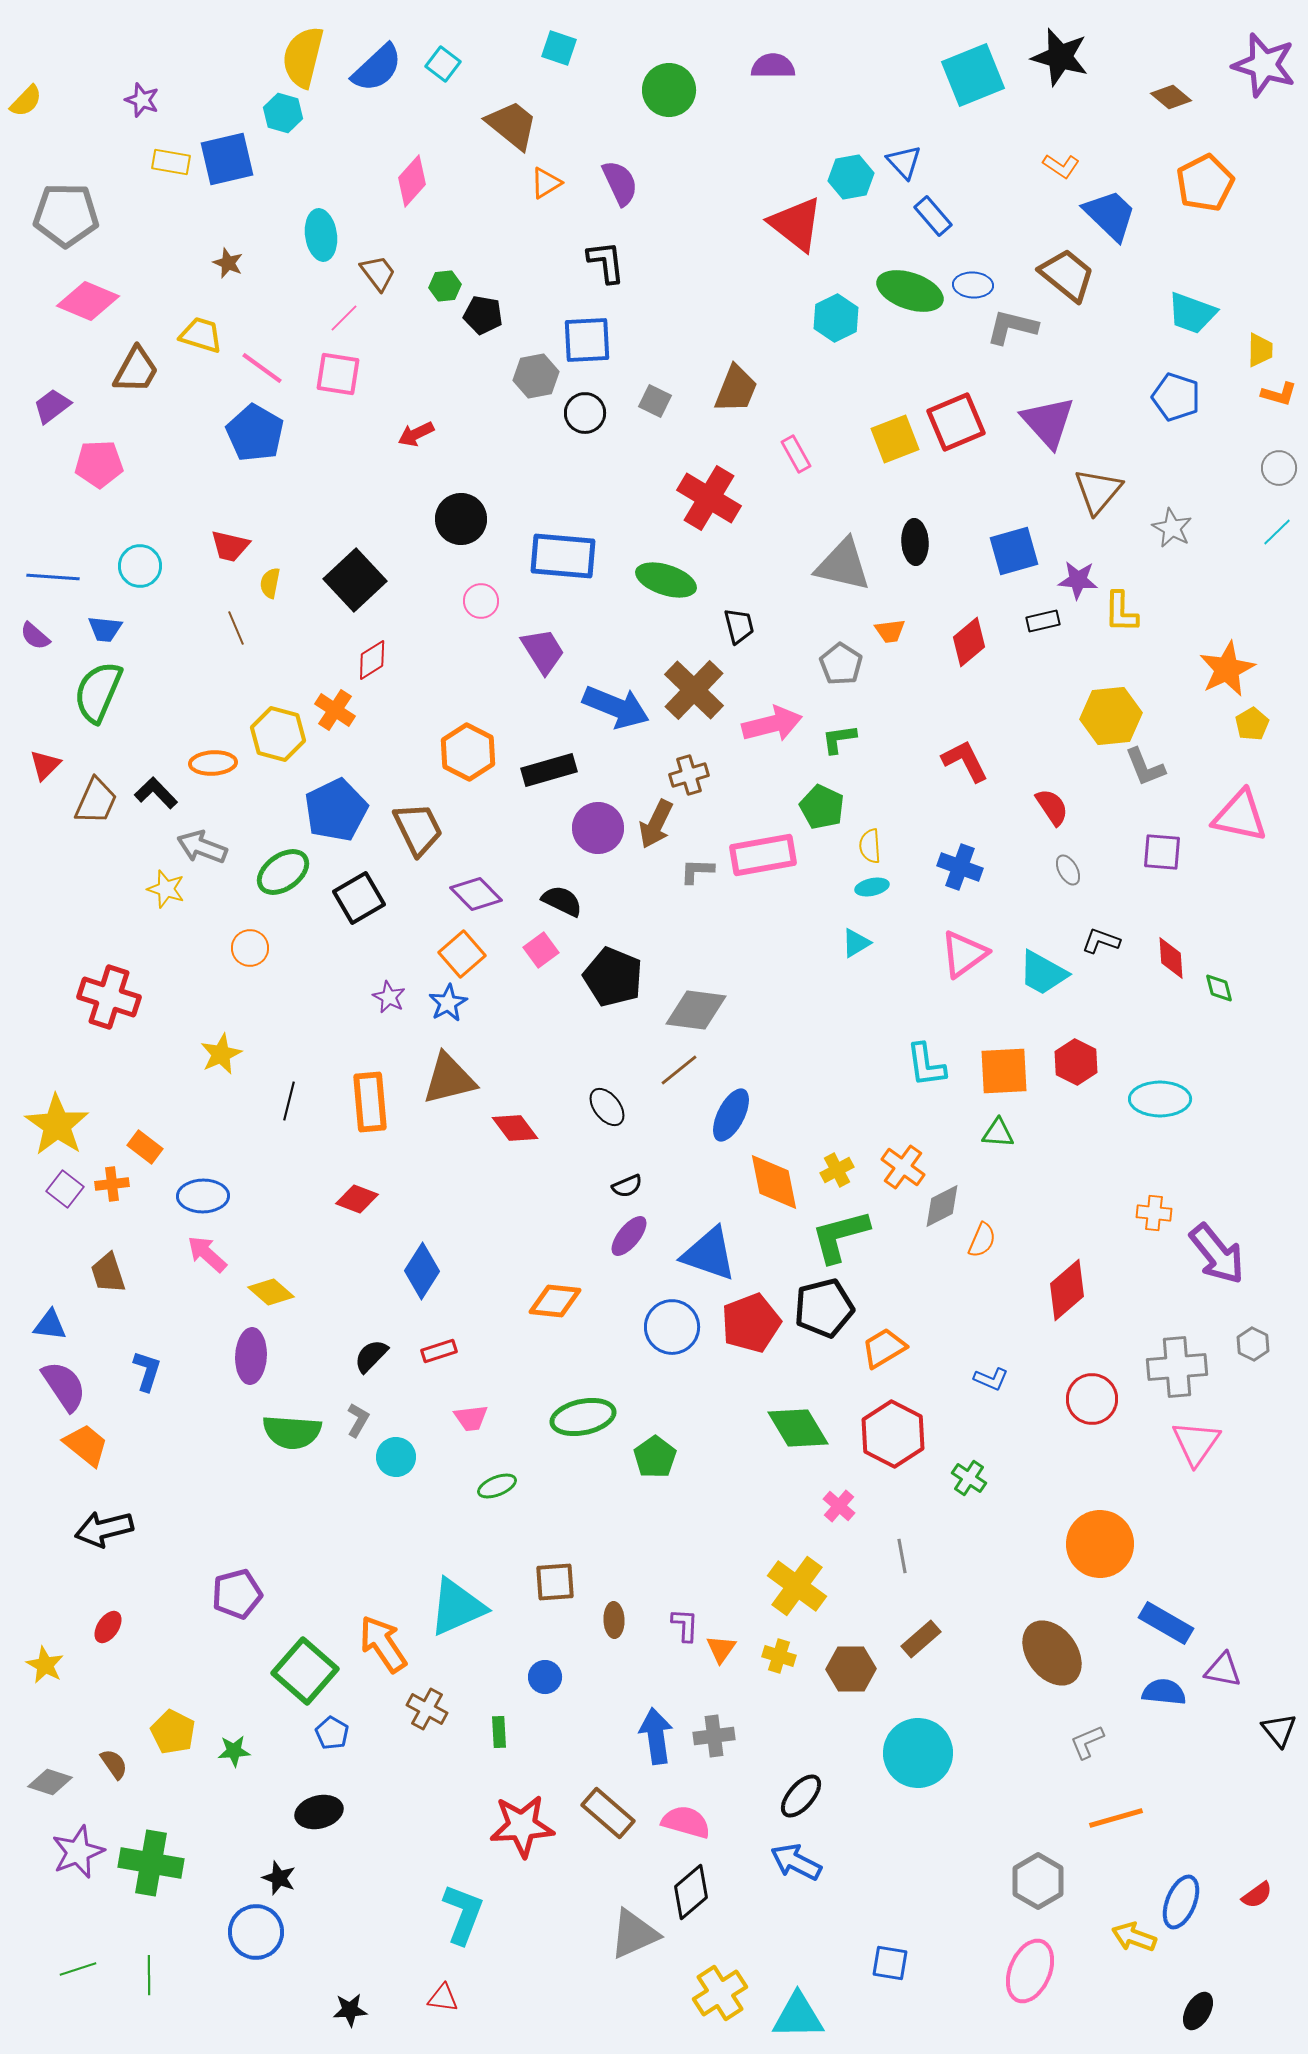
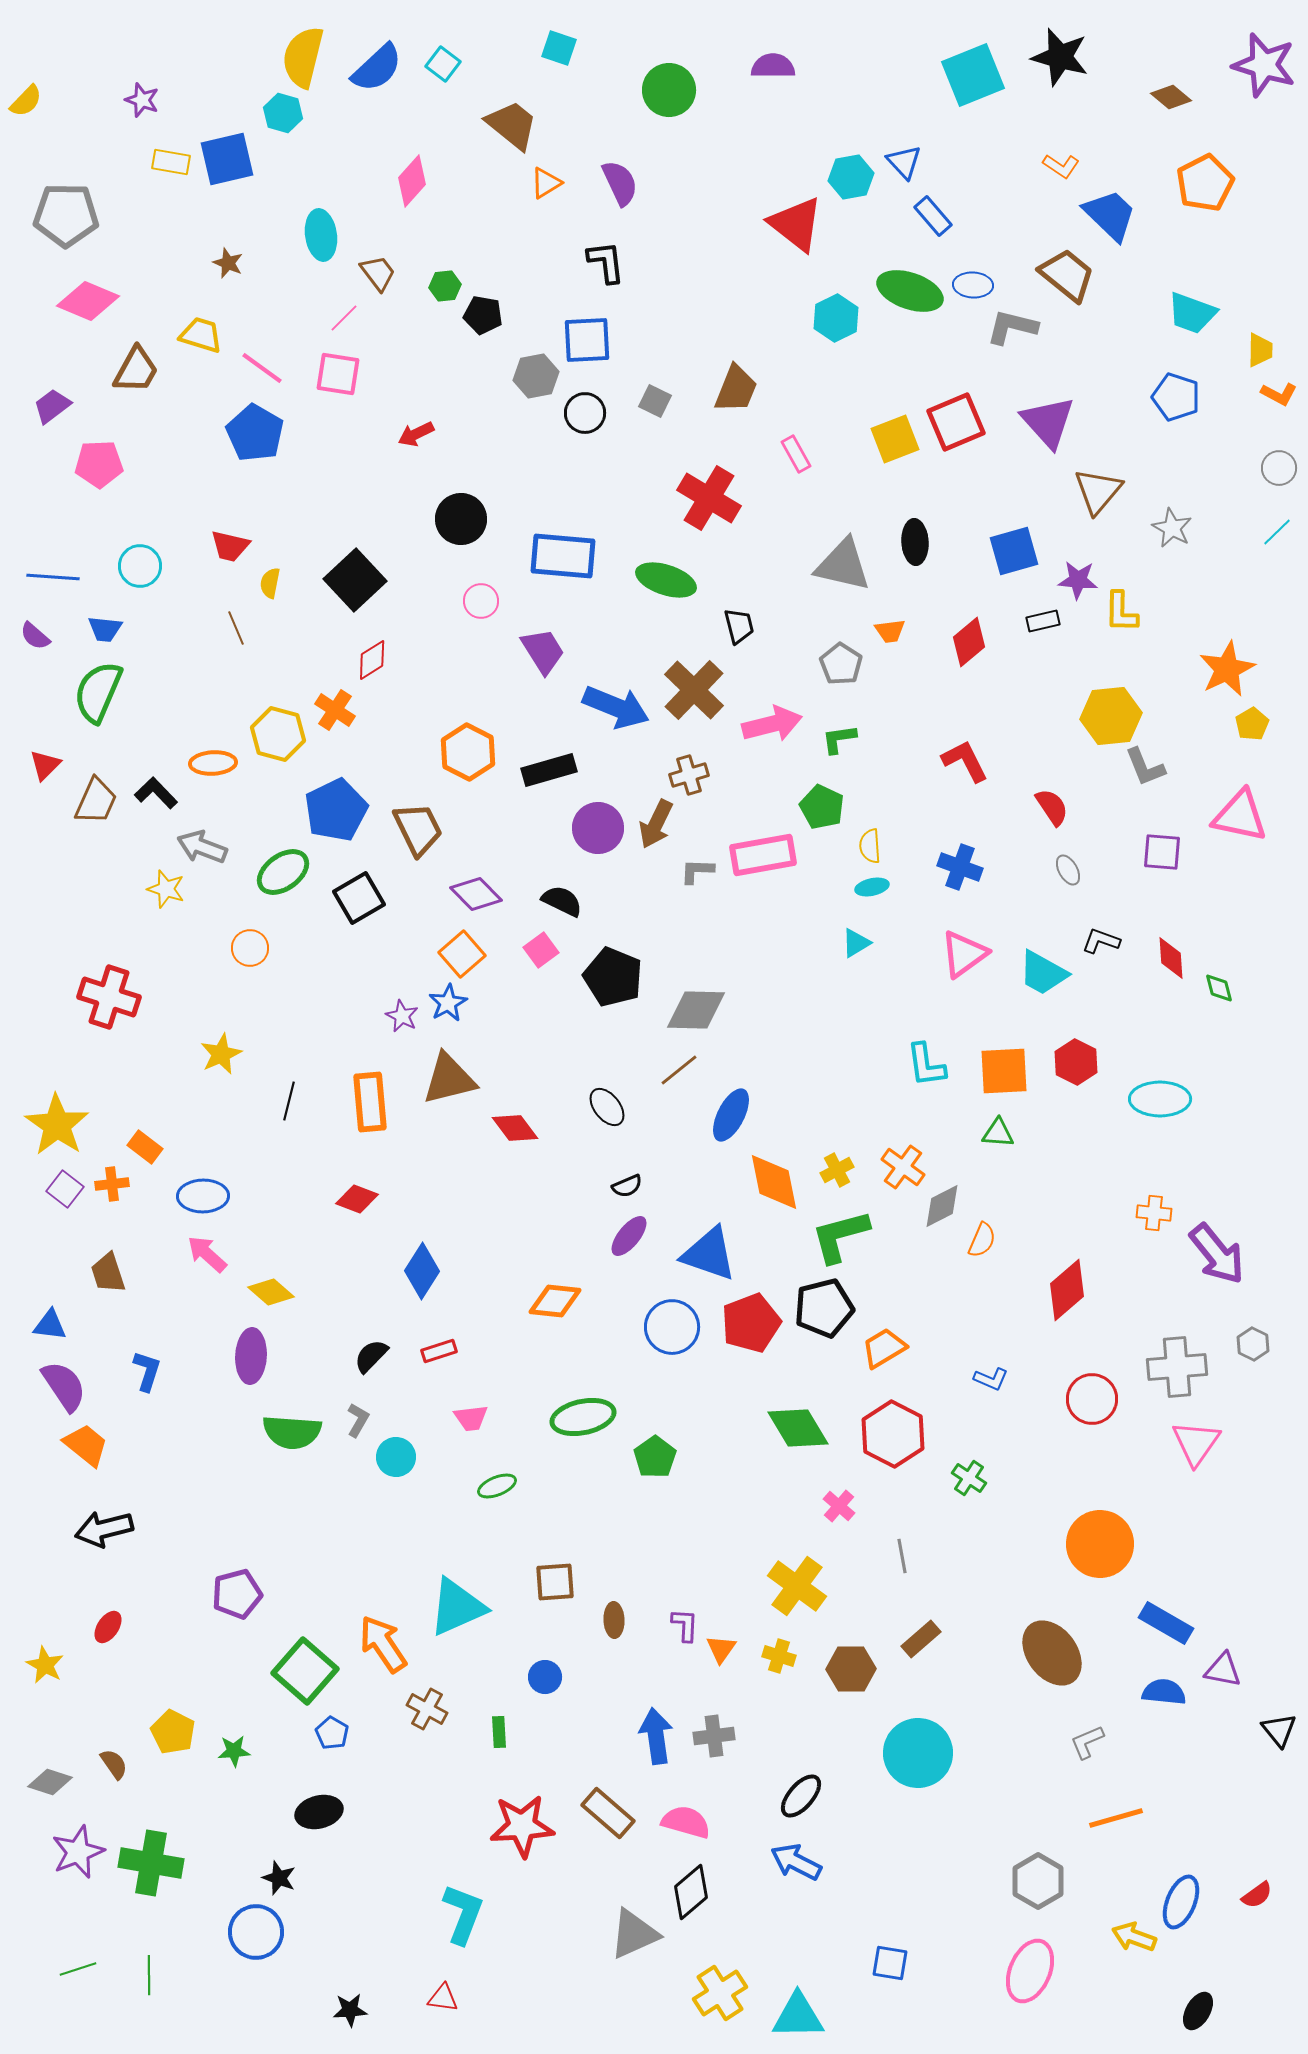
orange L-shape at (1279, 394): rotated 12 degrees clockwise
purple star at (389, 997): moved 13 px right, 19 px down
gray diamond at (696, 1010): rotated 6 degrees counterclockwise
